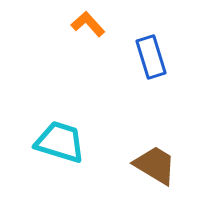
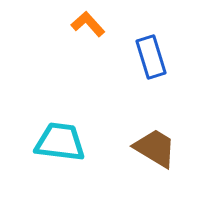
cyan trapezoid: rotated 10 degrees counterclockwise
brown trapezoid: moved 17 px up
